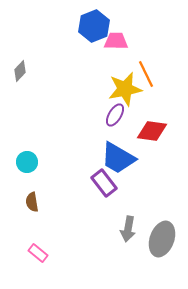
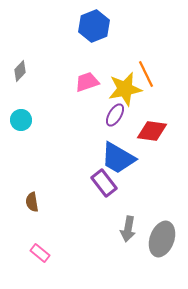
pink trapezoid: moved 29 px left, 41 px down; rotated 20 degrees counterclockwise
cyan circle: moved 6 px left, 42 px up
pink rectangle: moved 2 px right
